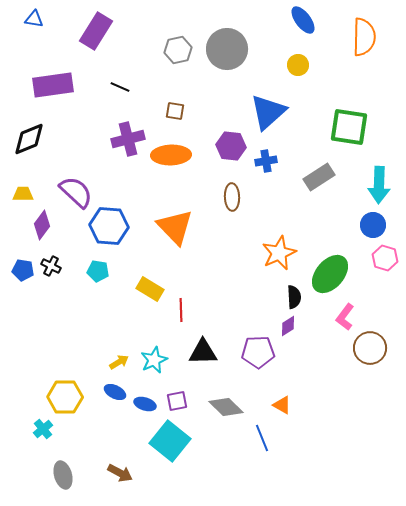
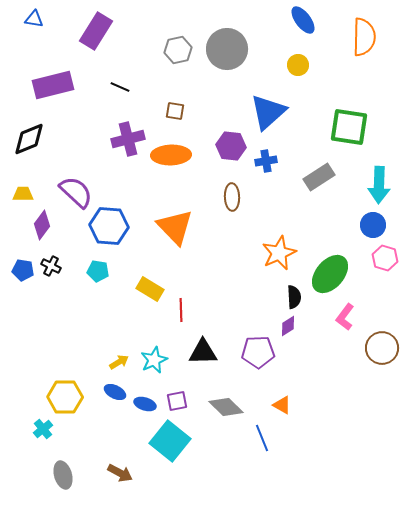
purple rectangle at (53, 85): rotated 6 degrees counterclockwise
brown circle at (370, 348): moved 12 px right
